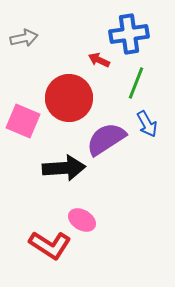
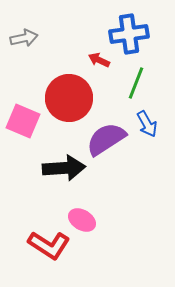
red L-shape: moved 1 px left
